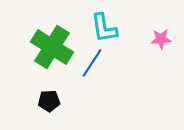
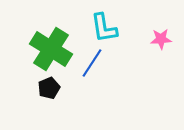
green cross: moved 1 px left, 2 px down
black pentagon: moved 13 px up; rotated 20 degrees counterclockwise
